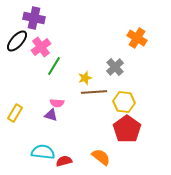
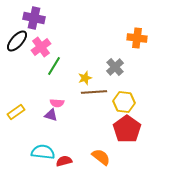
orange cross: rotated 24 degrees counterclockwise
yellow rectangle: moved 1 px right, 1 px up; rotated 24 degrees clockwise
